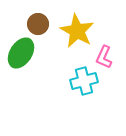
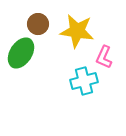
yellow star: rotated 20 degrees counterclockwise
